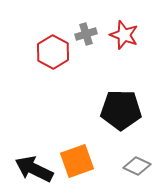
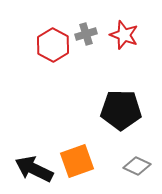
red hexagon: moved 7 px up
